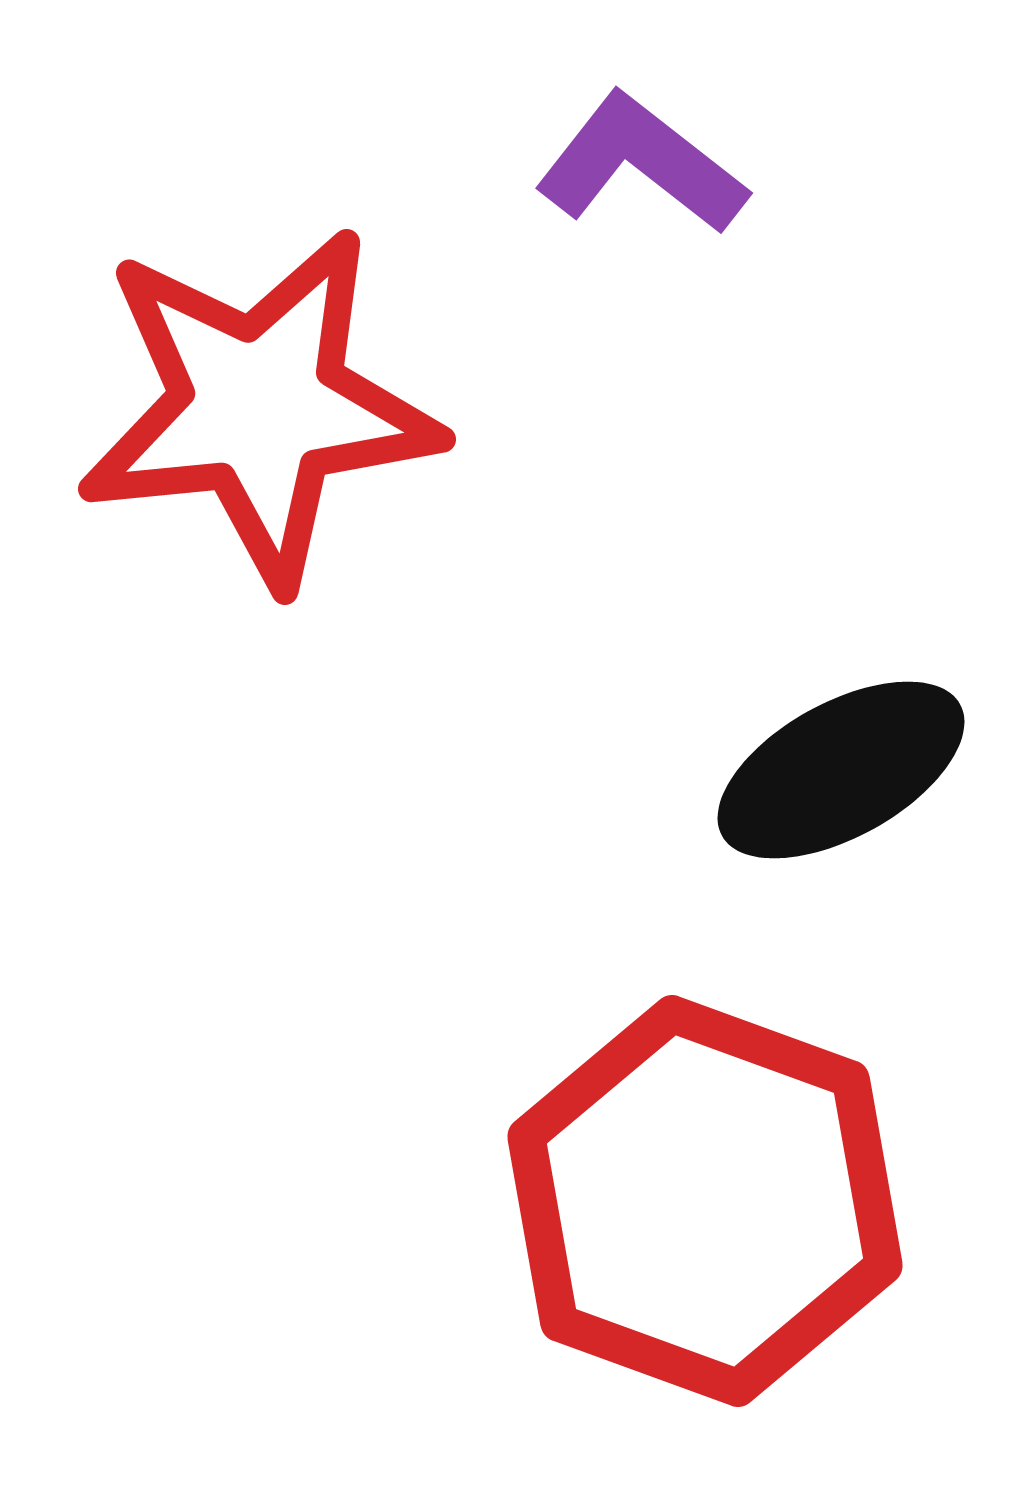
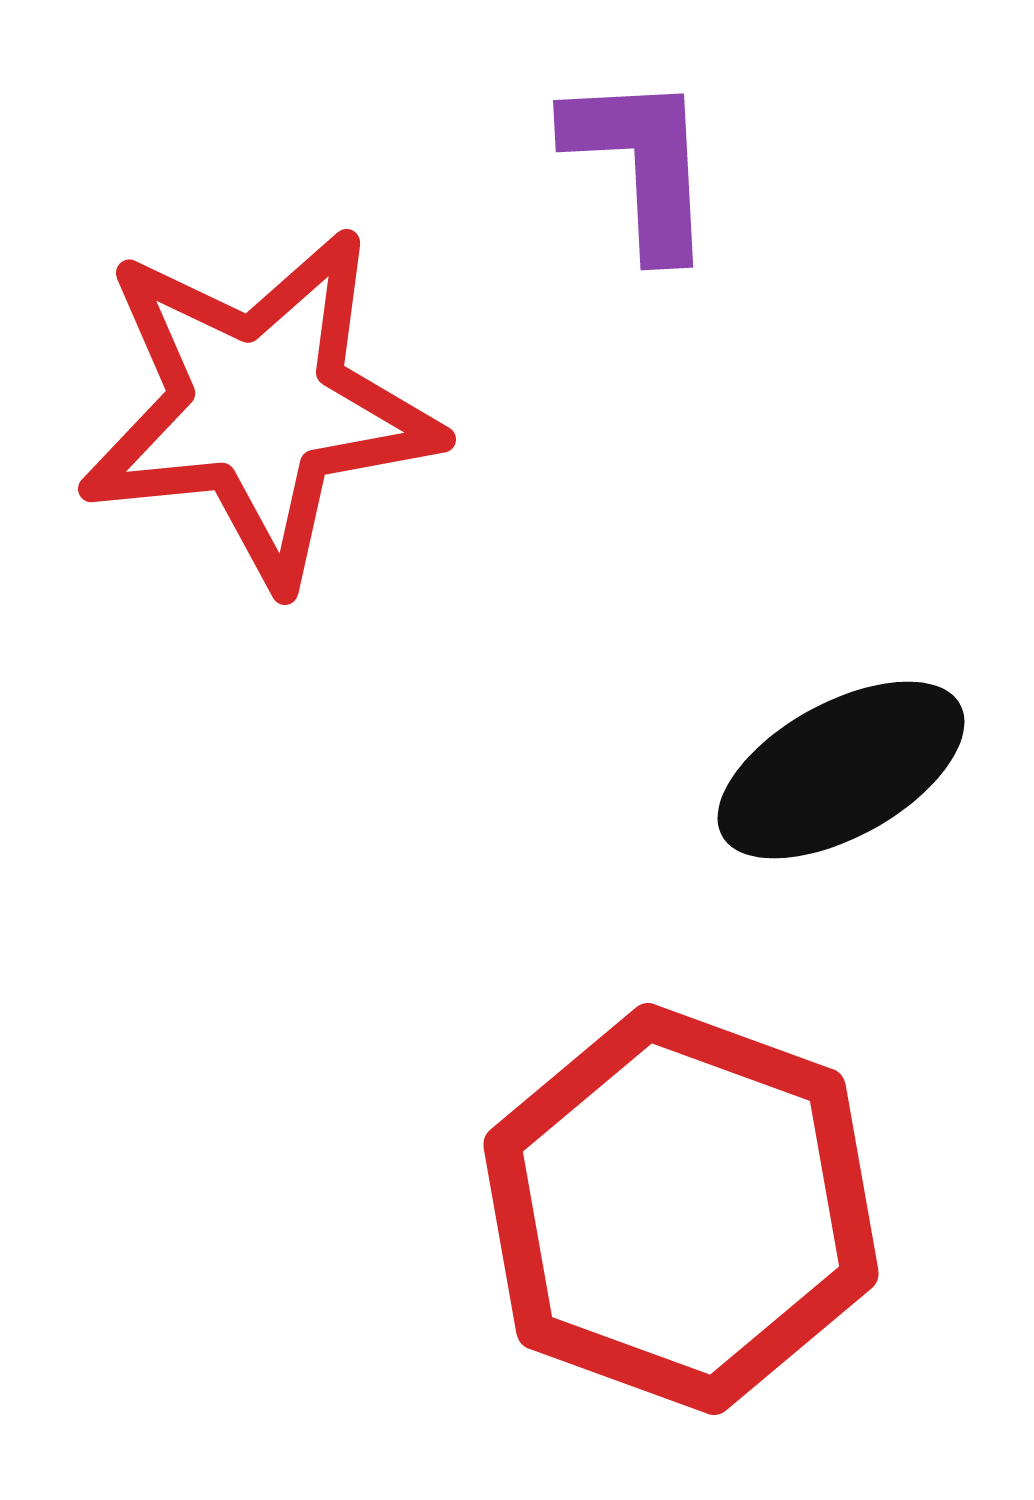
purple L-shape: rotated 49 degrees clockwise
red hexagon: moved 24 px left, 8 px down
